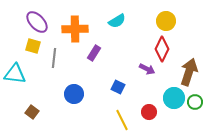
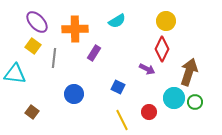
yellow square: rotated 21 degrees clockwise
